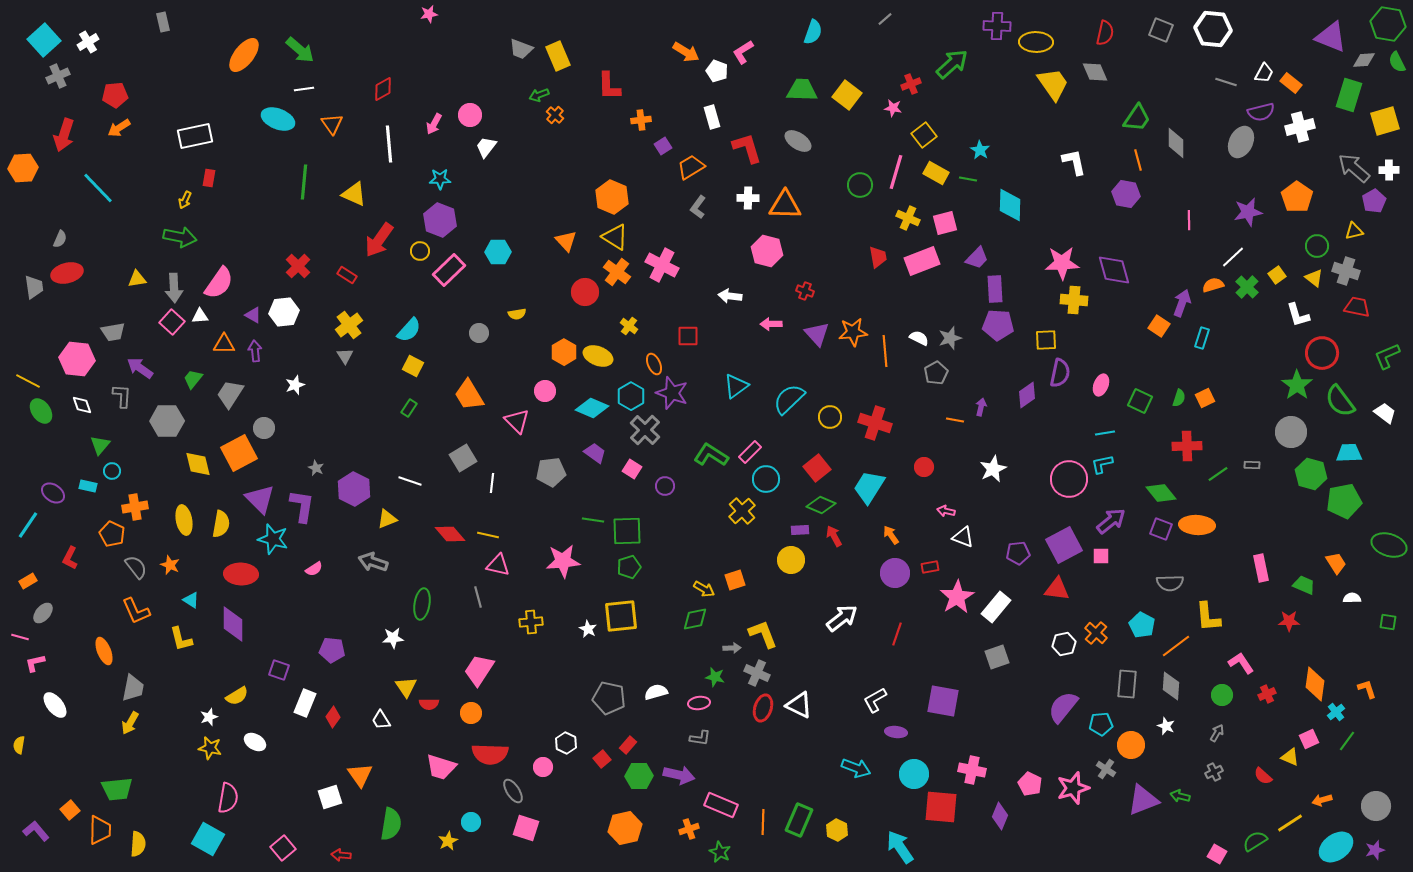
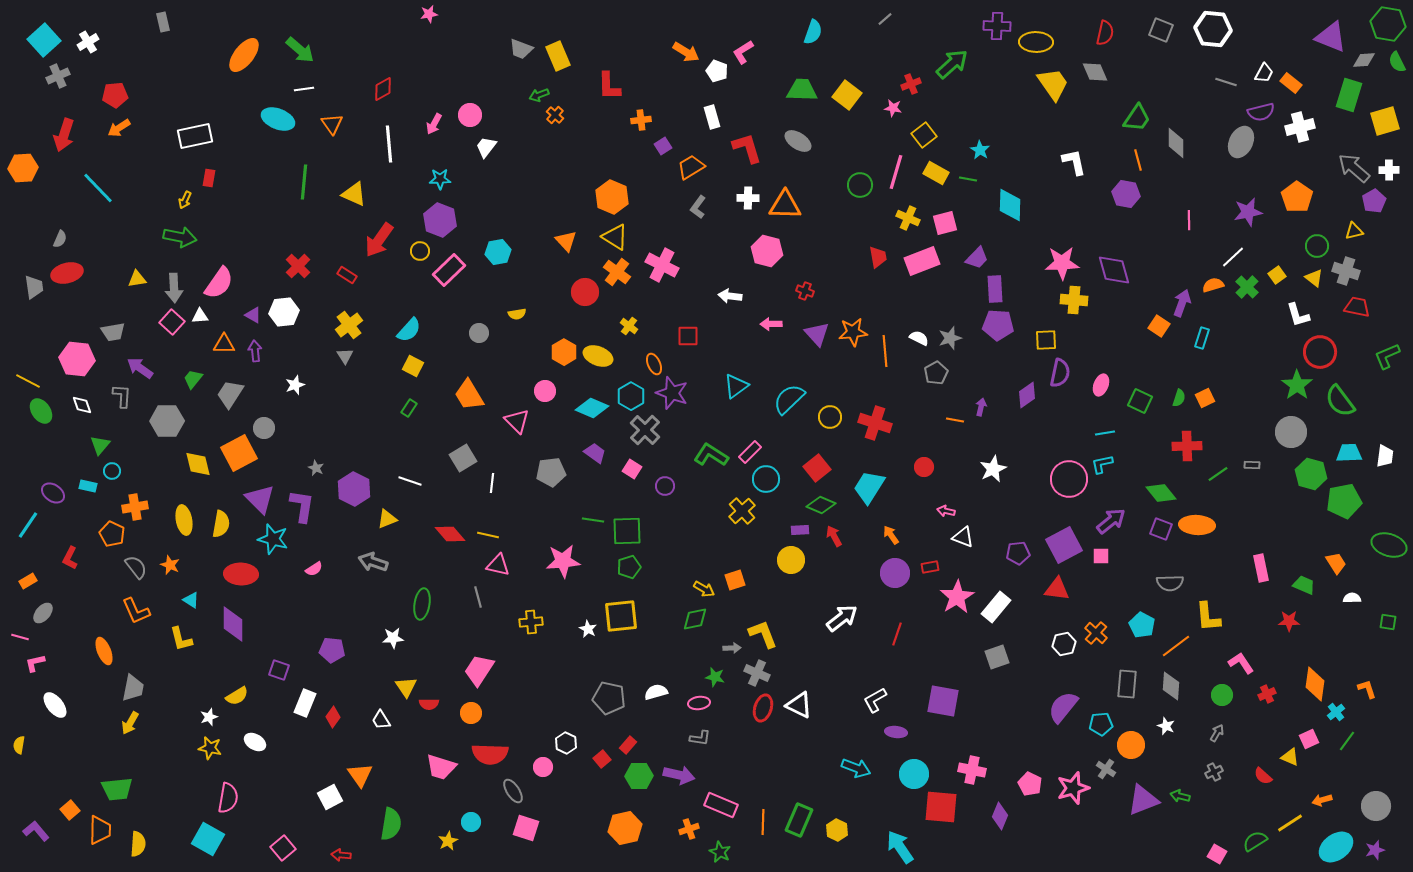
cyan hexagon at (498, 252): rotated 10 degrees counterclockwise
red circle at (1322, 353): moved 2 px left, 1 px up
white trapezoid at (1385, 413): moved 43 px down; rotated 60 degrees clockwise
white square at (330, 797): rotated 10 degrees counterclockwise
